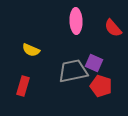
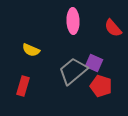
pink ellipse: moved 3 px left
gray trapezoid: rotated 28 degrees counterclockwise
